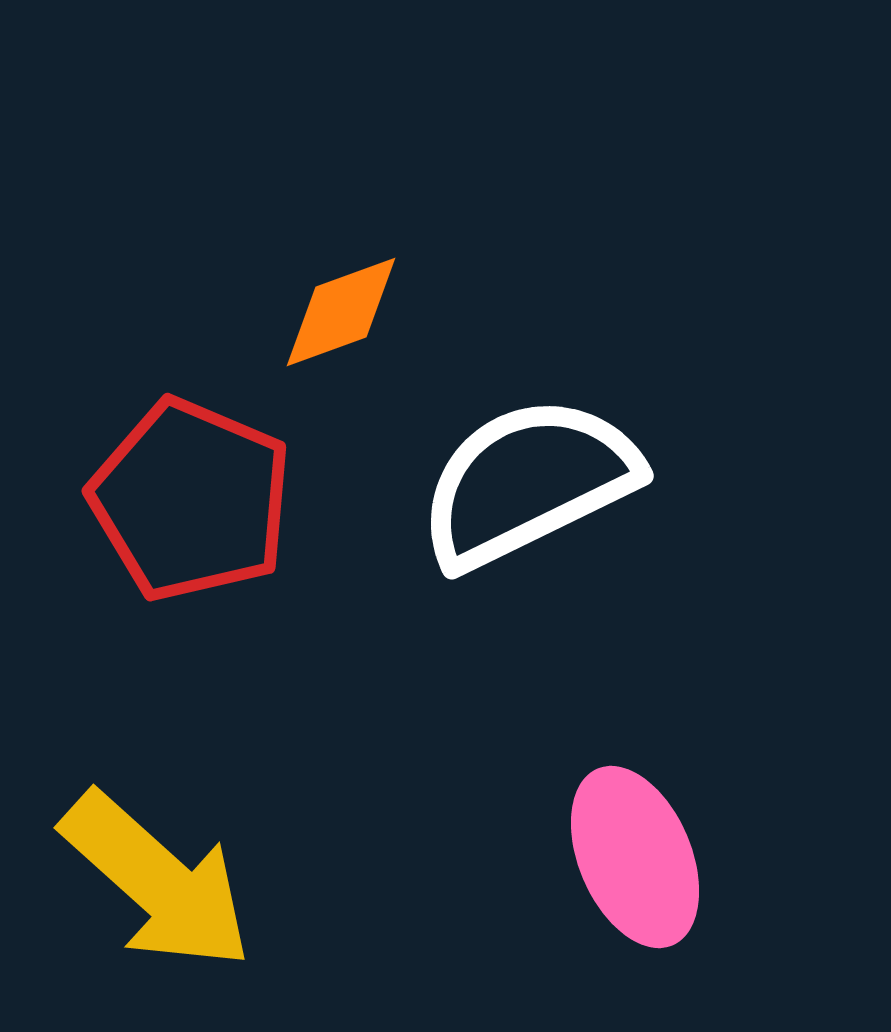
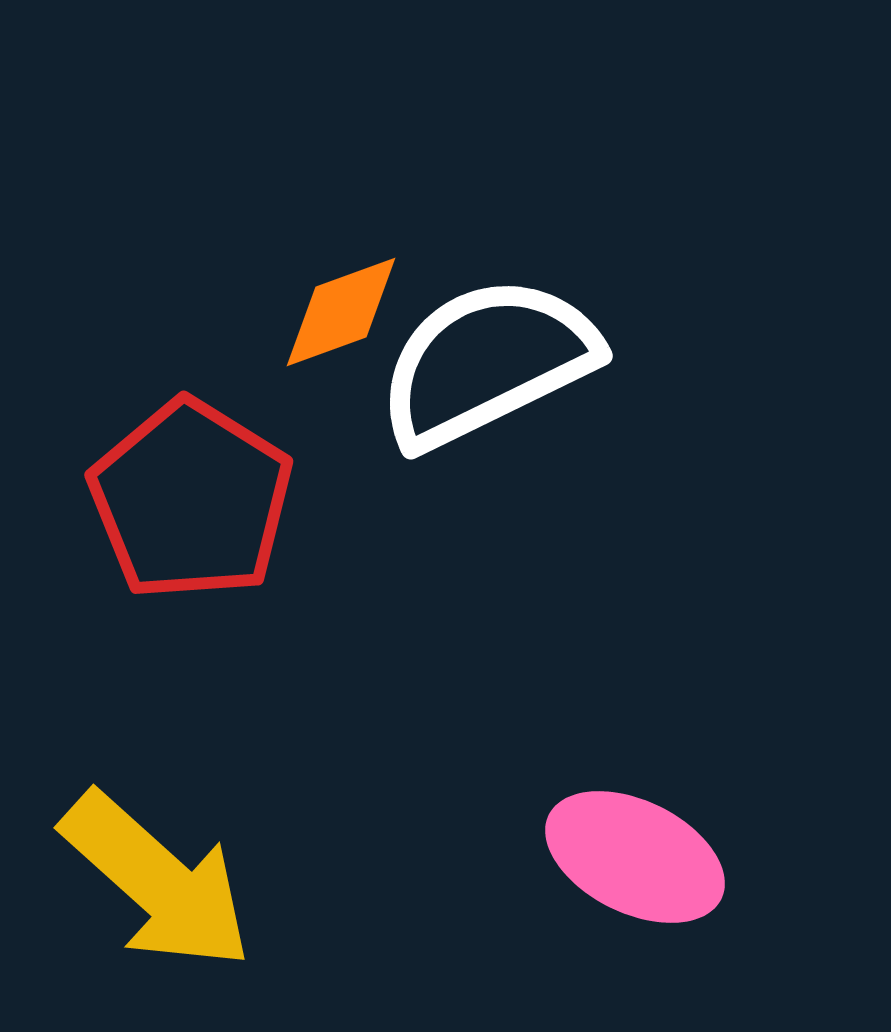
white semicircle: moved 41 px left, 120 px up
red pentagon: rotated 9 degrees clockwise
pink ellipse: rotated 41 degrees counterclockwise
